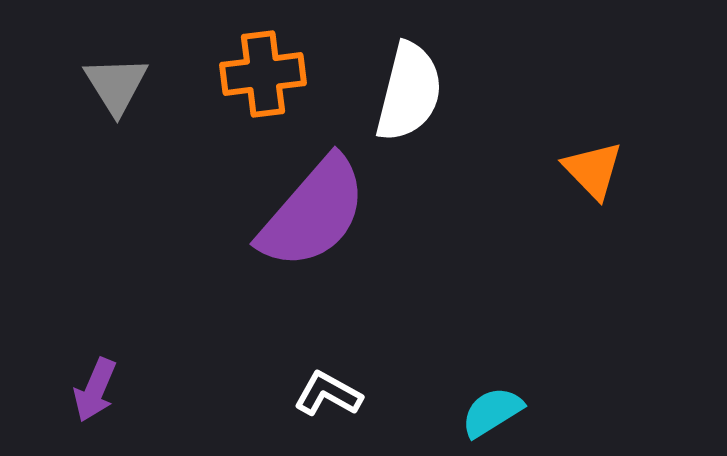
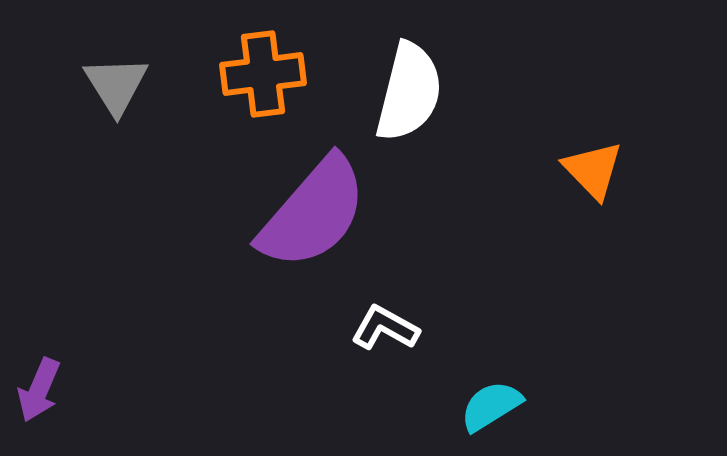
purple arrow: moved 56 px left
white L-shape: moved 57 px right, 66 px up
cyan semicircle: moved 1 px left, 6 px up
